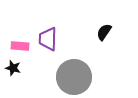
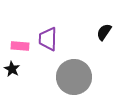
black star: moved 1 px left, 1 px down; rotated 14 degrees clockwise
